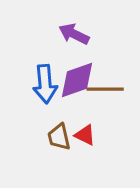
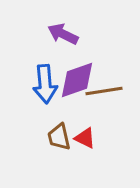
purple arrow: moved 11 px left
brown line: moved 1 px left, 2 px down; rotated 9 degrees counterclockwise
red triangle: moved 3 px down
